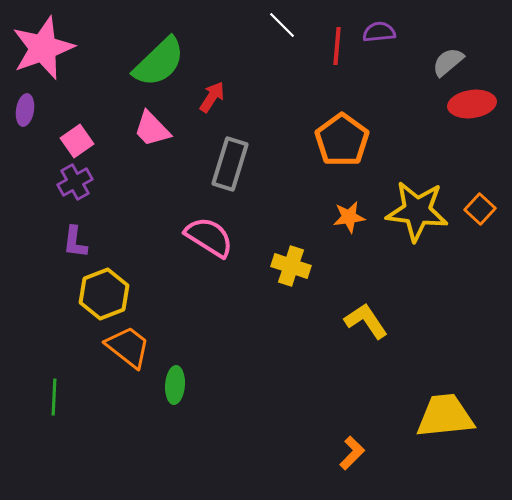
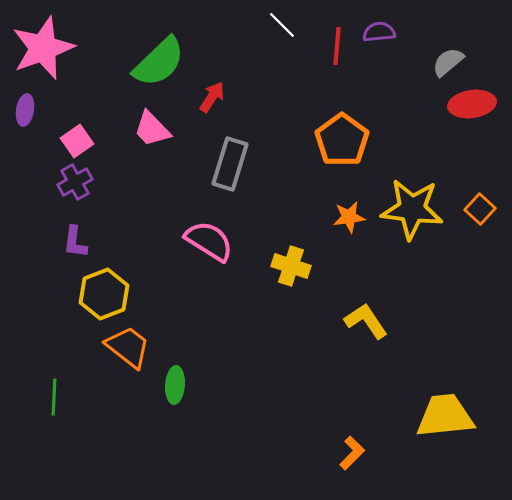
yellow star: moved 5 px left, 2 px up
pink semicircle: moved 4 px down
